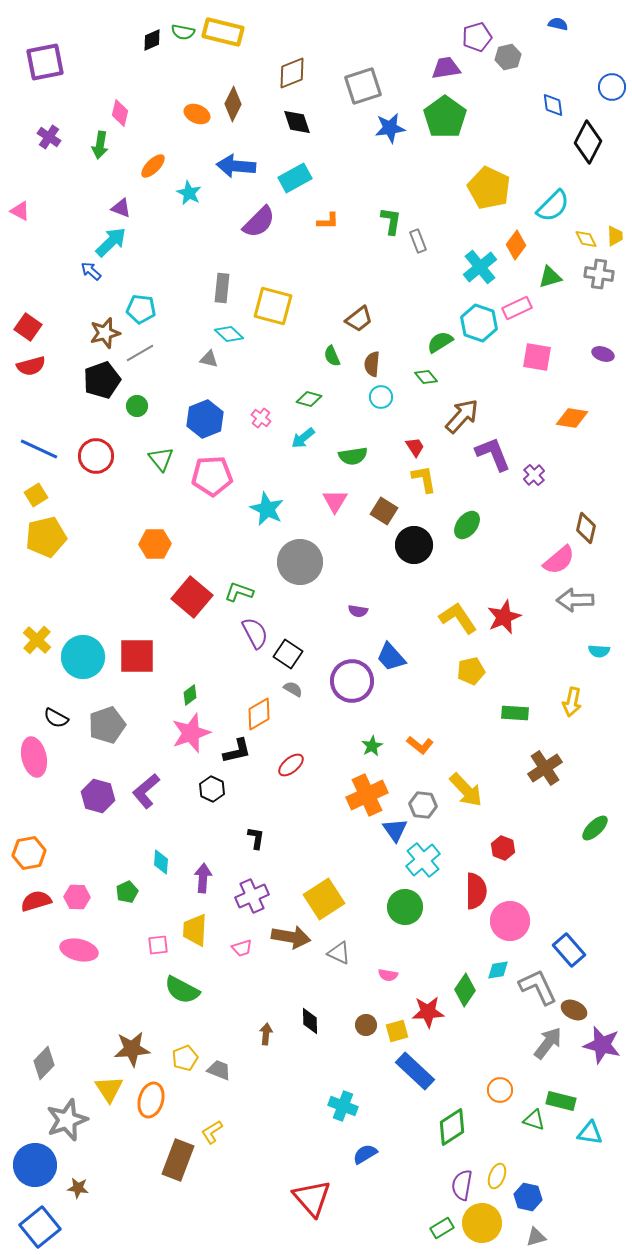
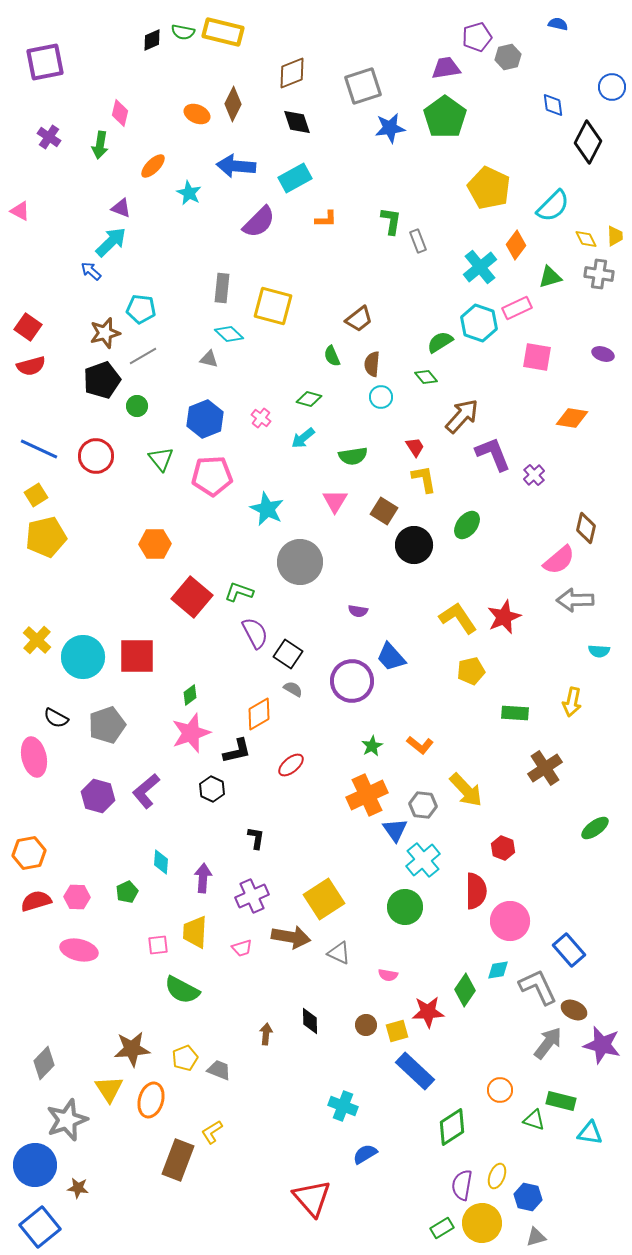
orange L-shape at (328, 221): moved 2 px left, 2 px up
gray line at (140, 353): moved 3 px right, 3 px down
green ellipse at (595, 828): rotated 8 degrees clockwise
yellow trapezoid at (195, 930): moved 2 px down
